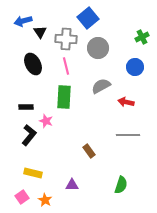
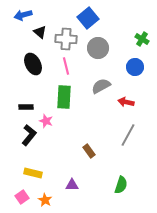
blue arrow: moved 6 px up
black triangle: rotated 16 degrees counterclockwise
green cross: moved 2 px down; rotated 32 degrees counterclockwise
gray line: rotated 60 degrees counterclockwise
